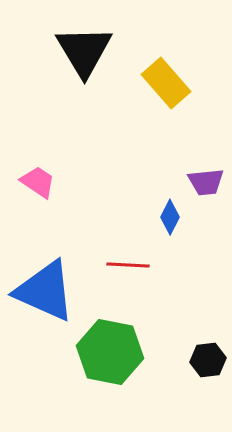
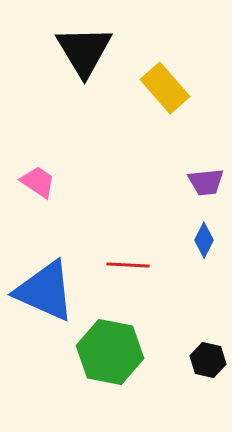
yellow rectangle: moved 1 px left, 5 px down
blue diamond: moved 34 px right, 23 px down
black hexagon: rotated 20 degrees clockwise
